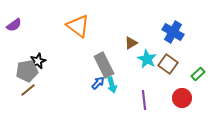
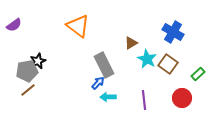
cyan arrow: moved 4 px left, 12 px down; rotated 105 degrees clockwise
